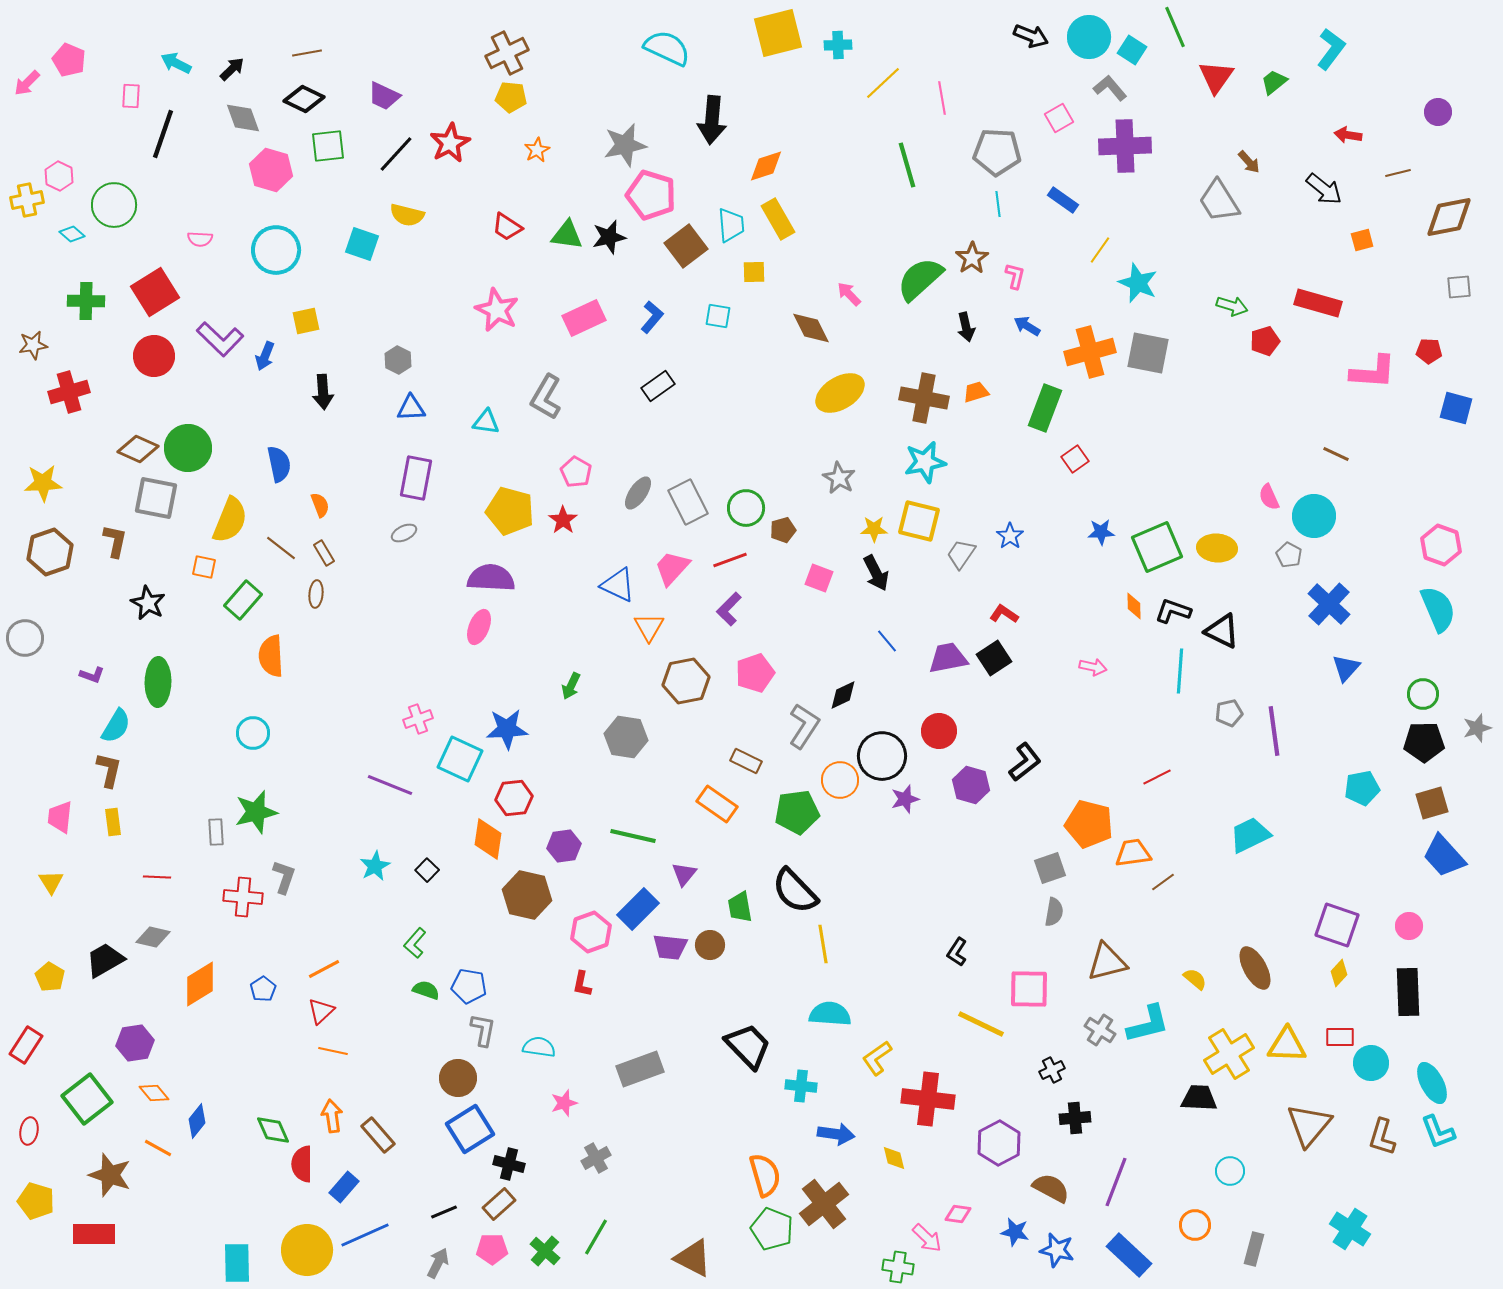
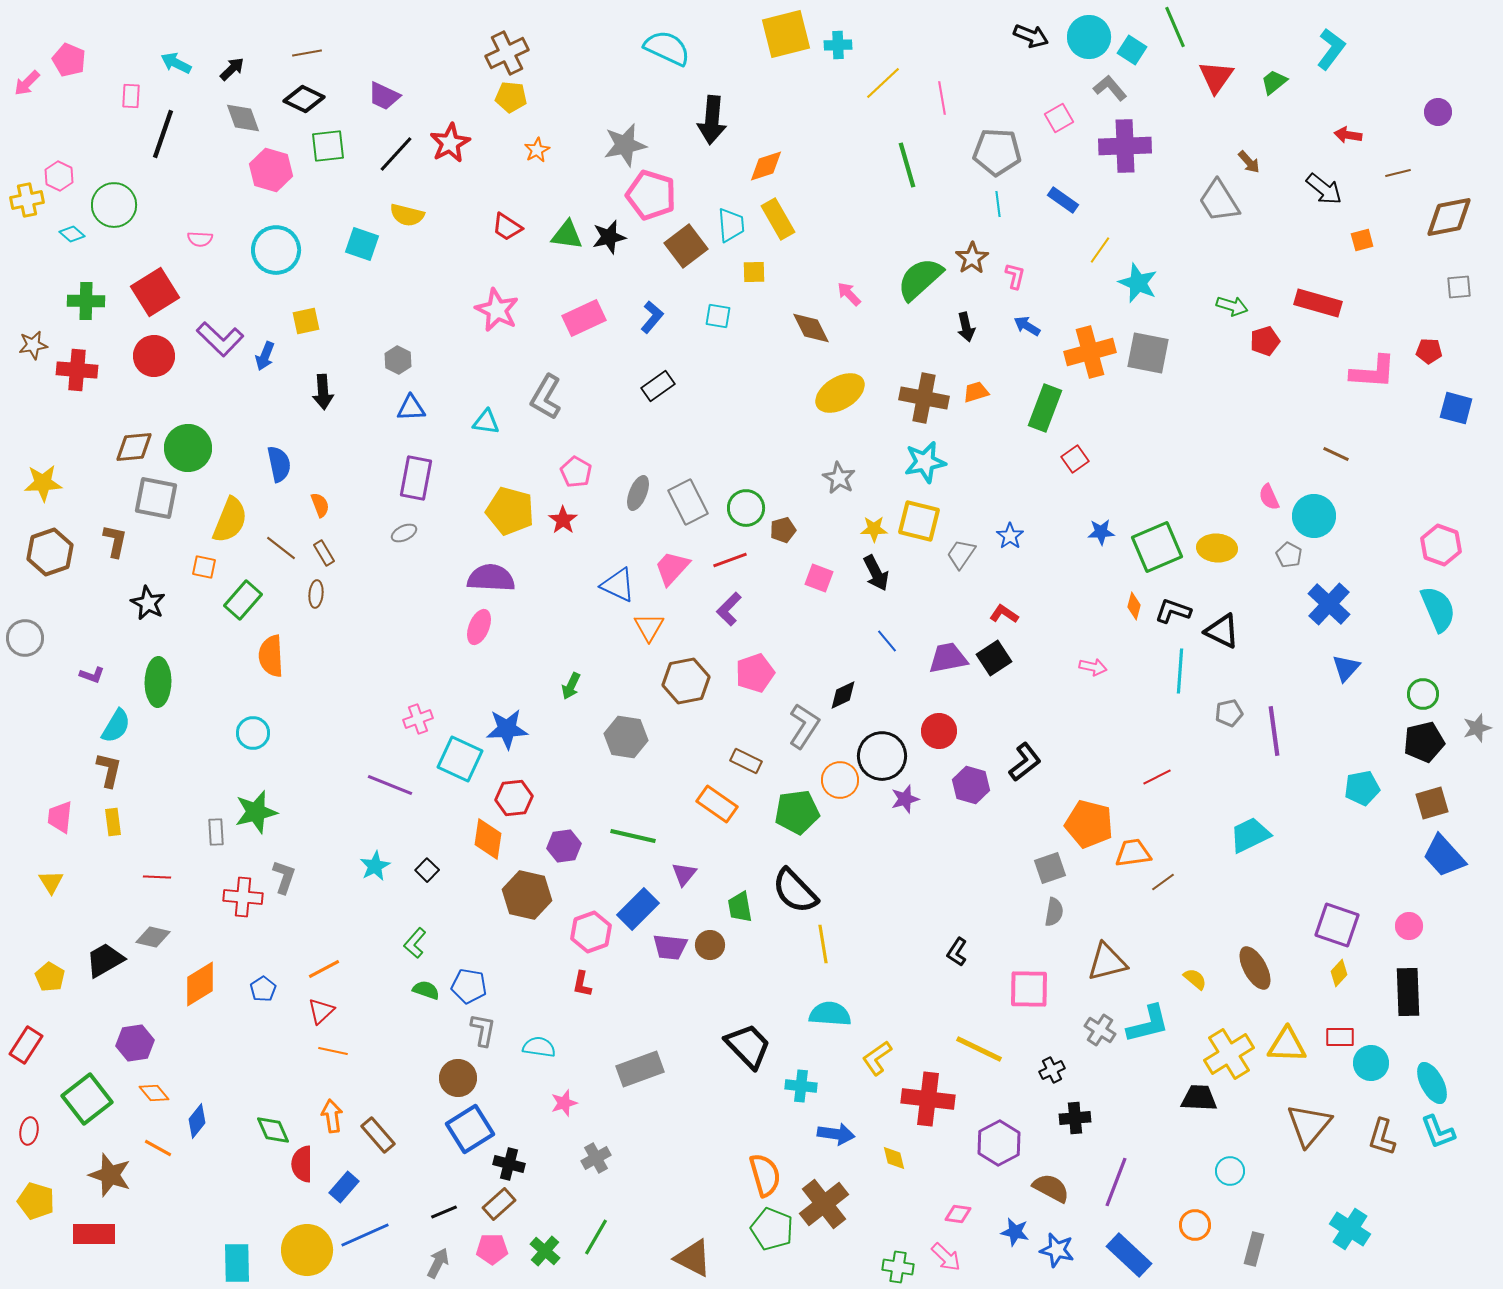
yellow square at (778, 33): moved 8 px right, 1 px down
red cross at (69, 392): moved 8 px right, 22 px up; rotated 21 degrees clockwise
brown diamond at (138, 449): moved 4 px left, 2 px up; rotated 30 degrees counterclockwise
gray ellipse at (638, 493): rotated 12 degrees counterclockwise
orange diamond at (1134, 606): rotated 16 degrees clockwise
black pentagon at (1424, 742): rotated 12 degrees counterclockwise
yellow line at (981, 1024): moved 2 px left, 25 px down
pink arrow at (927, 1238): moved 19 px right, 19 px down
